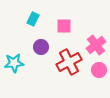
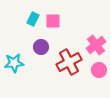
pink square: moved 11 px left, 5 px up
